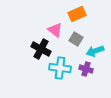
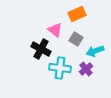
purple cross: rotated 32 degrees clockwise
